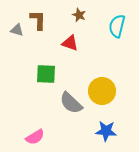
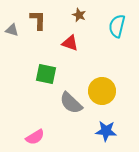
gray triangle: moved 5 px left
green square: rotated 10 degrees clockwise
